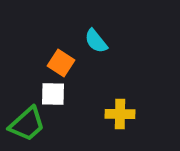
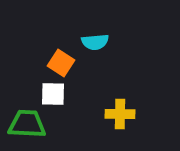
cyan semicircle: moved 1 px left, 1 px down; rotated 56 degrees counterclockwise
green trapezoid: rotated 135 degrees counterclockwise
